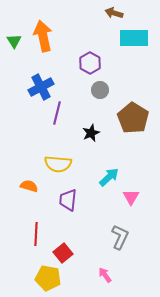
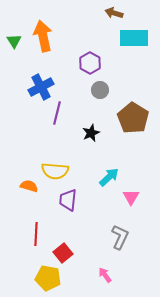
yellow semicircle: moved 3 px left, 7 px down
